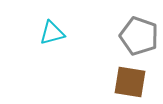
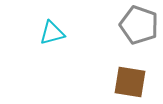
gray pentagon: moved 11 px up
